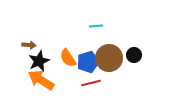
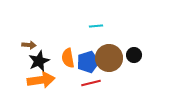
orange semicircle: rotated 24 degrees clockwise
orange arrow: rotated 140 degrees clockwise
